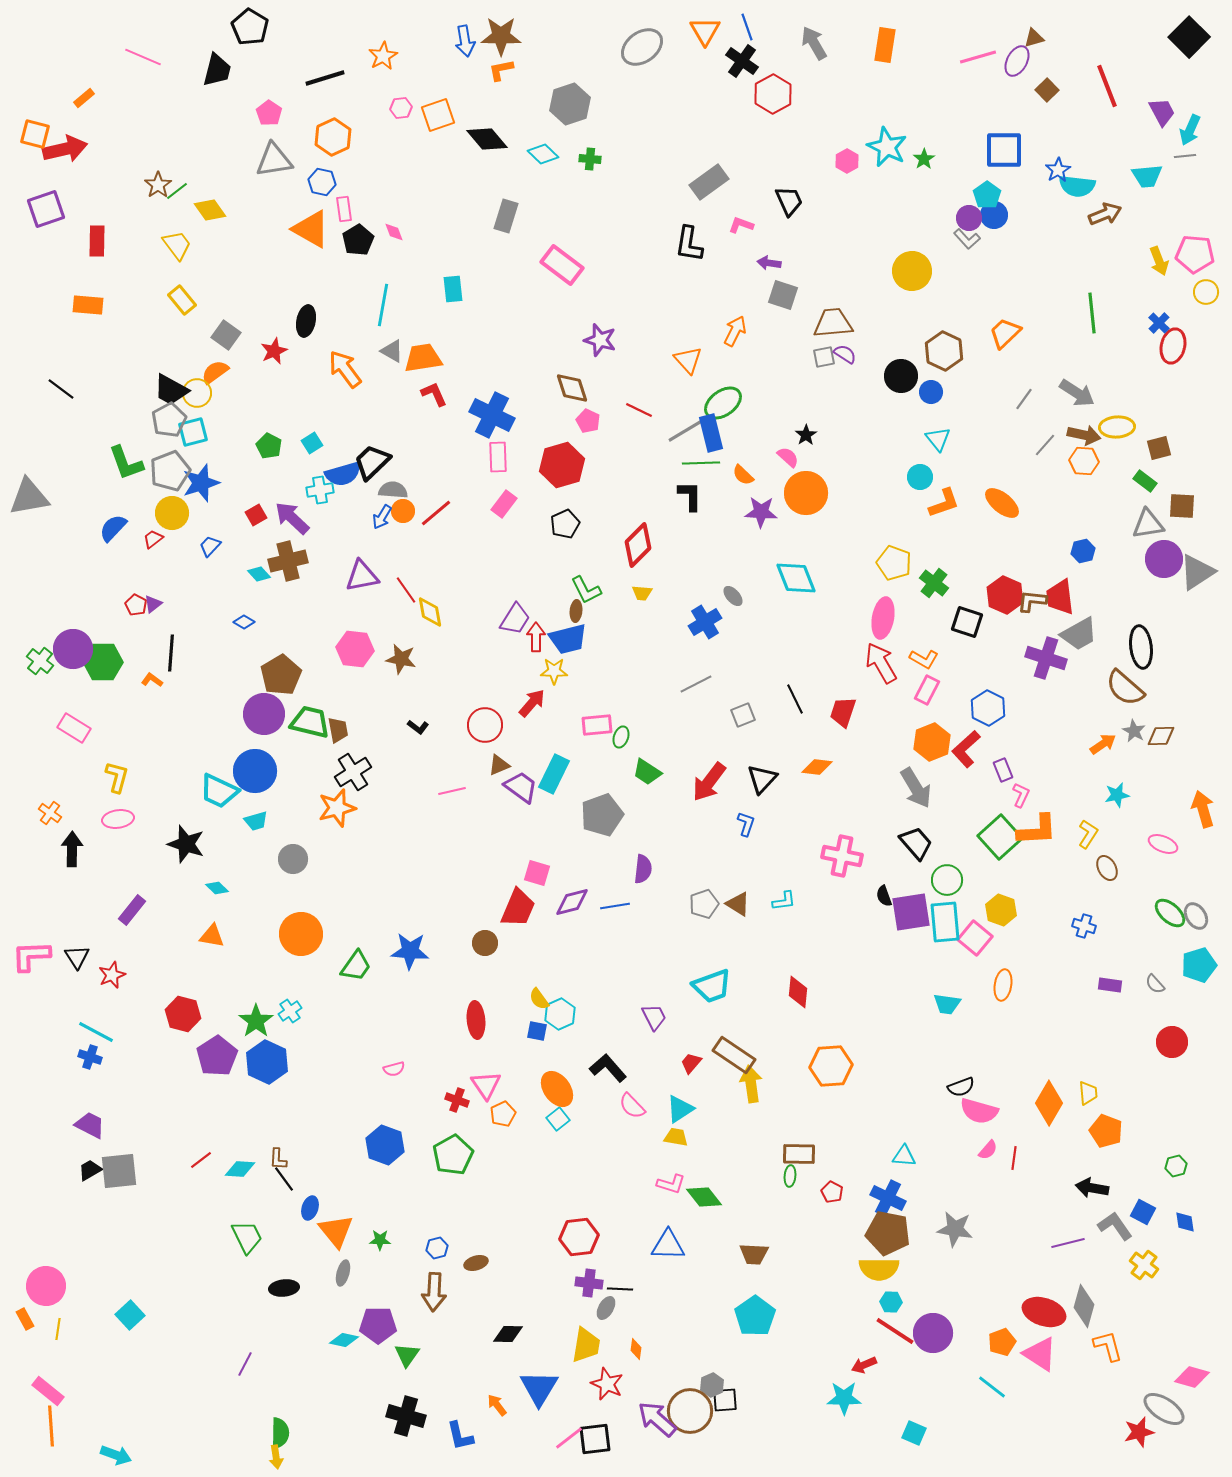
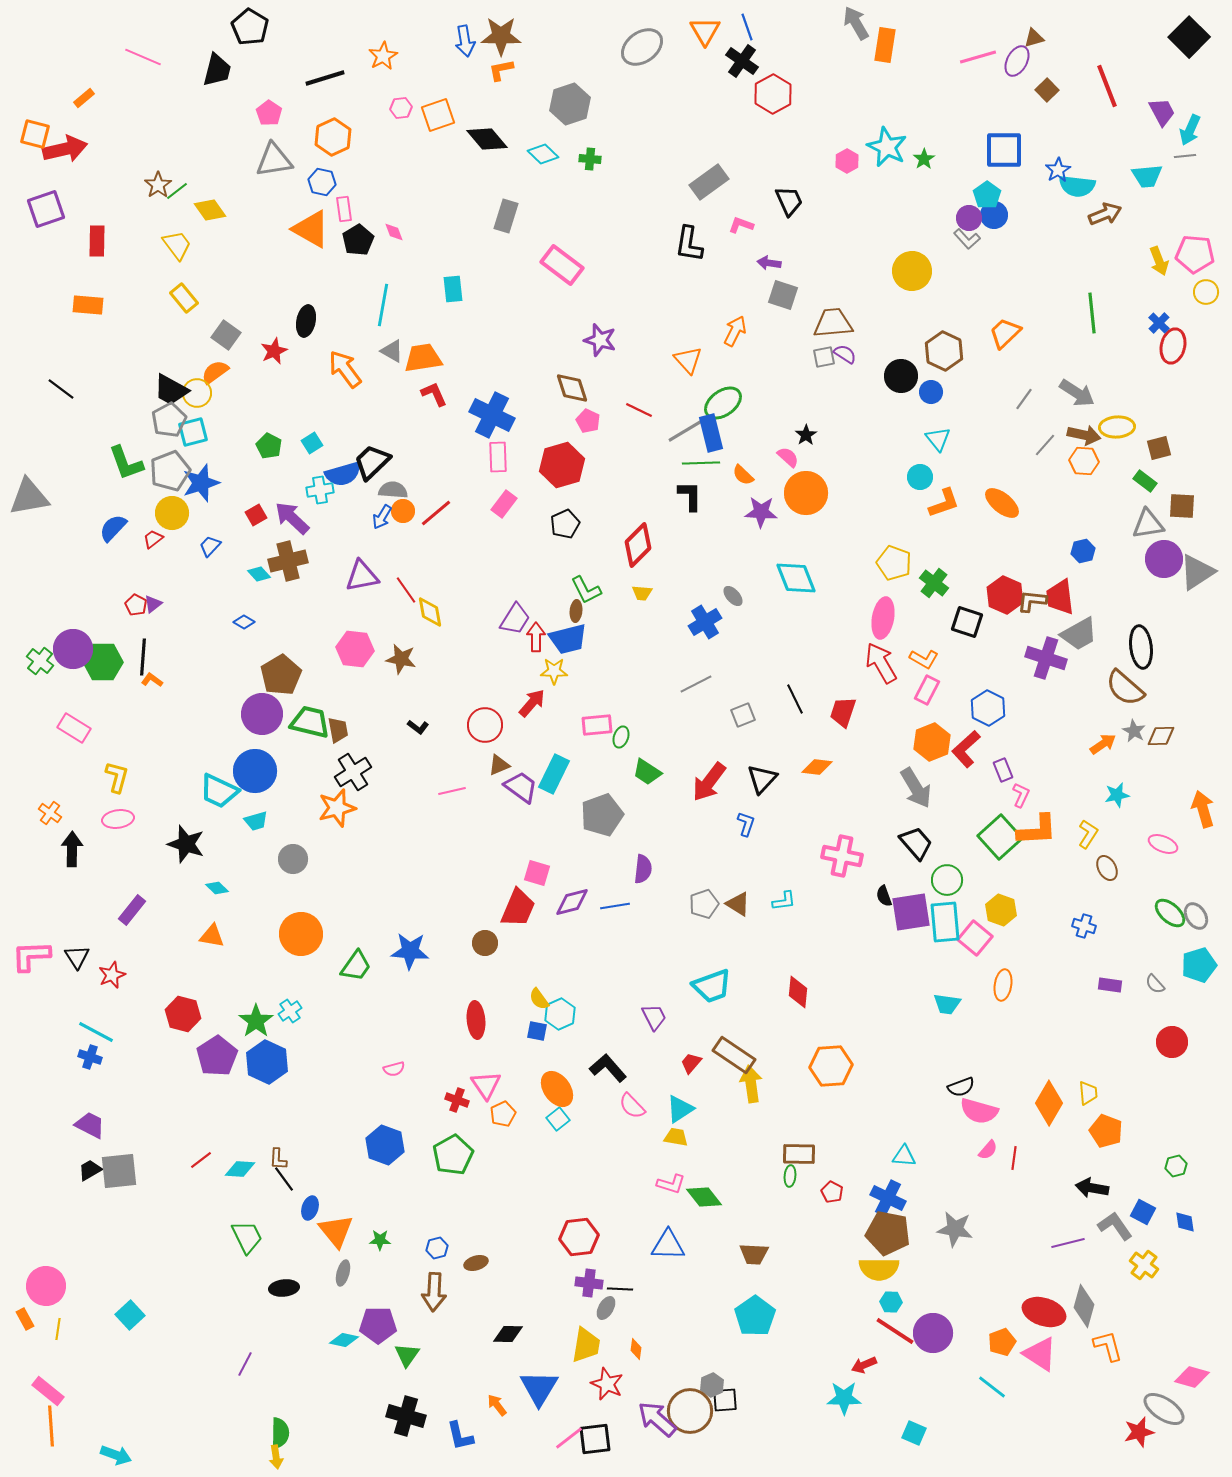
gray arrow at (814, 43): moved 42 px right, 20 px up
yellow rectangle at (182, 300): moved 2 px right, 2 px up
black line at (171, 653): moved 28 px left, 4 px down
purple circle at (264, 714): moved 2 px left
